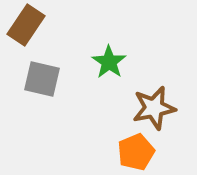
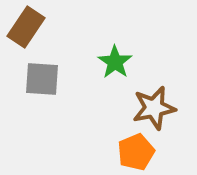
brown rectangle: moved 2 px down
green star: moved 6 px right
gray square: rotated 9 degrees counterclockwise
